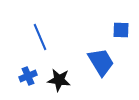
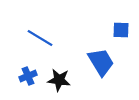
blue line: moved 1 px down; rotated 36 degrees counterclockwise
